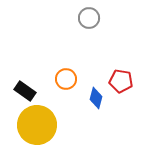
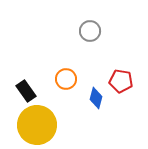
gray circle: moved 1 px right, 13 px down
black rectangle: moved 1 px right; rotated 20 degrees clockwise
